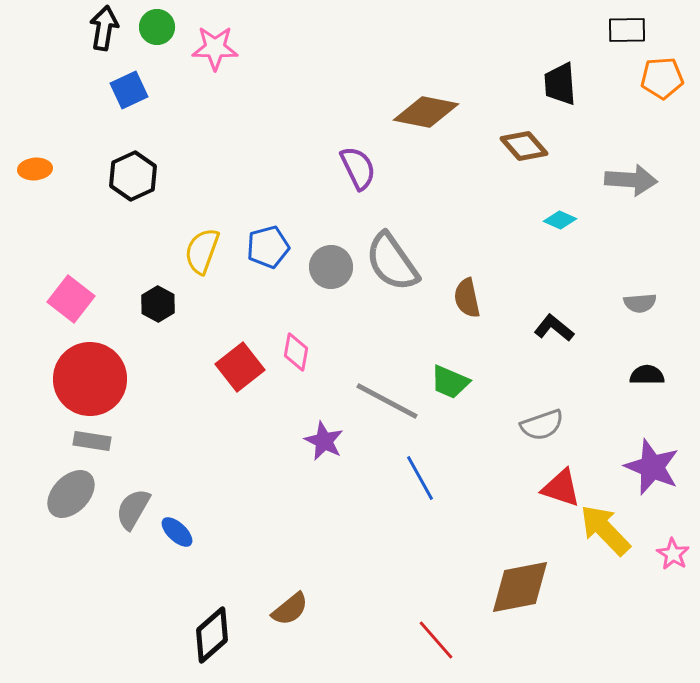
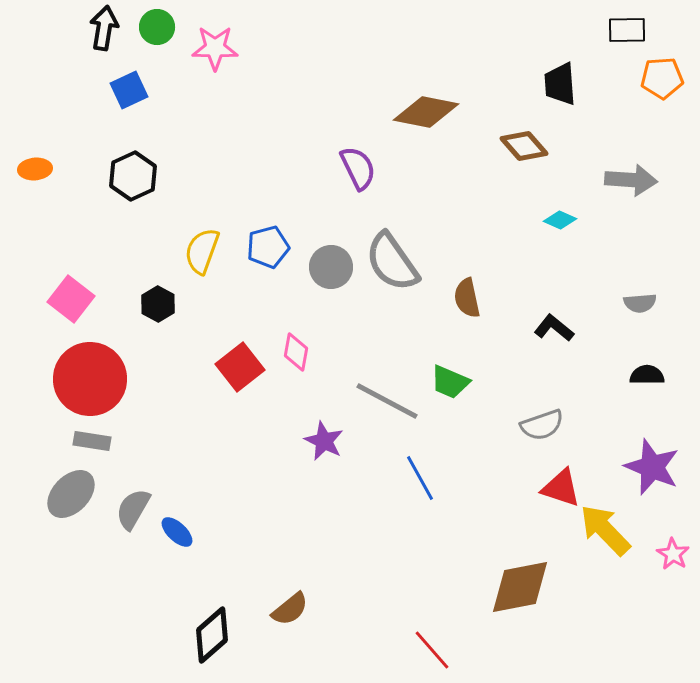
red line at (436, 640): moved 4 px left, 10 px down
